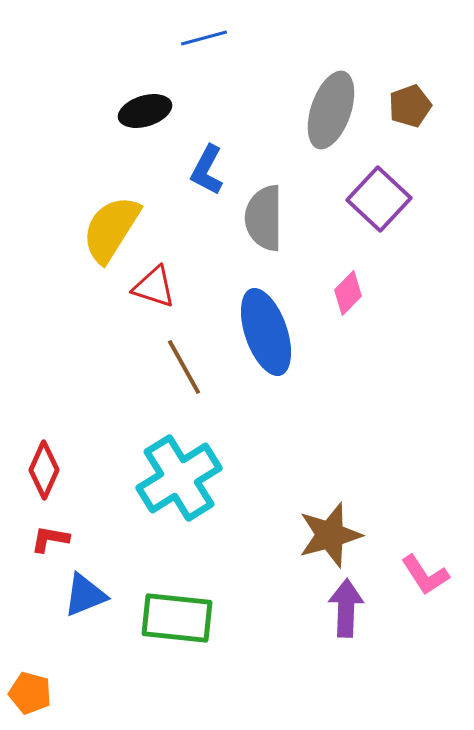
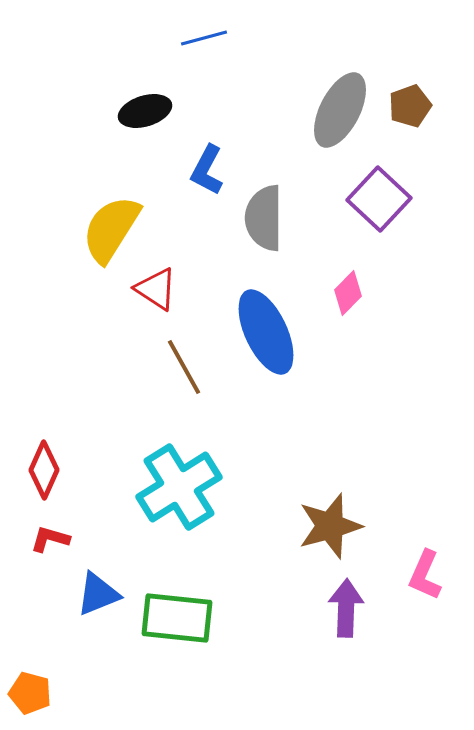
gray ellipse: moved 9 px right; rotated 8 degrees clockwise
red triangle: moved 2 px right, 2 px down; rotated 15 degrees clockwise
blue ellipse: rotated 6 degrees counterclockwise
cyan cross: moved 9 px down
brown star: moved 9 px up
red L-shape: rotated 6 degrees clockwise
pink L-shape: rotated 57 degrees clockwise
blue triangle: moved 13 px right, 1 px up
